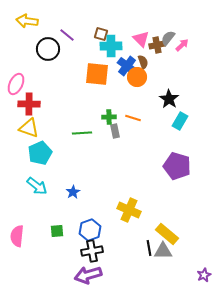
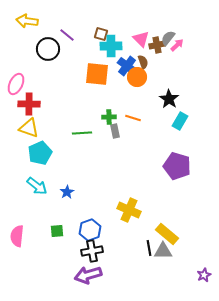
pink arrow: moved 5 px left
blue star: moved 6 px left
